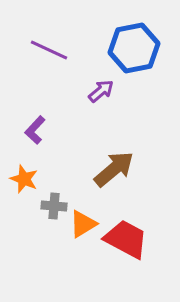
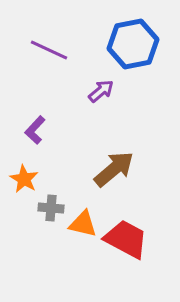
blue hexagon: moved 1 px left, 4 px up
orange star: rotated 8 degrees clockwise
gray cross: moved 3 px left, 2 px down
orange triangle: rotated 44 degrees clockwise
